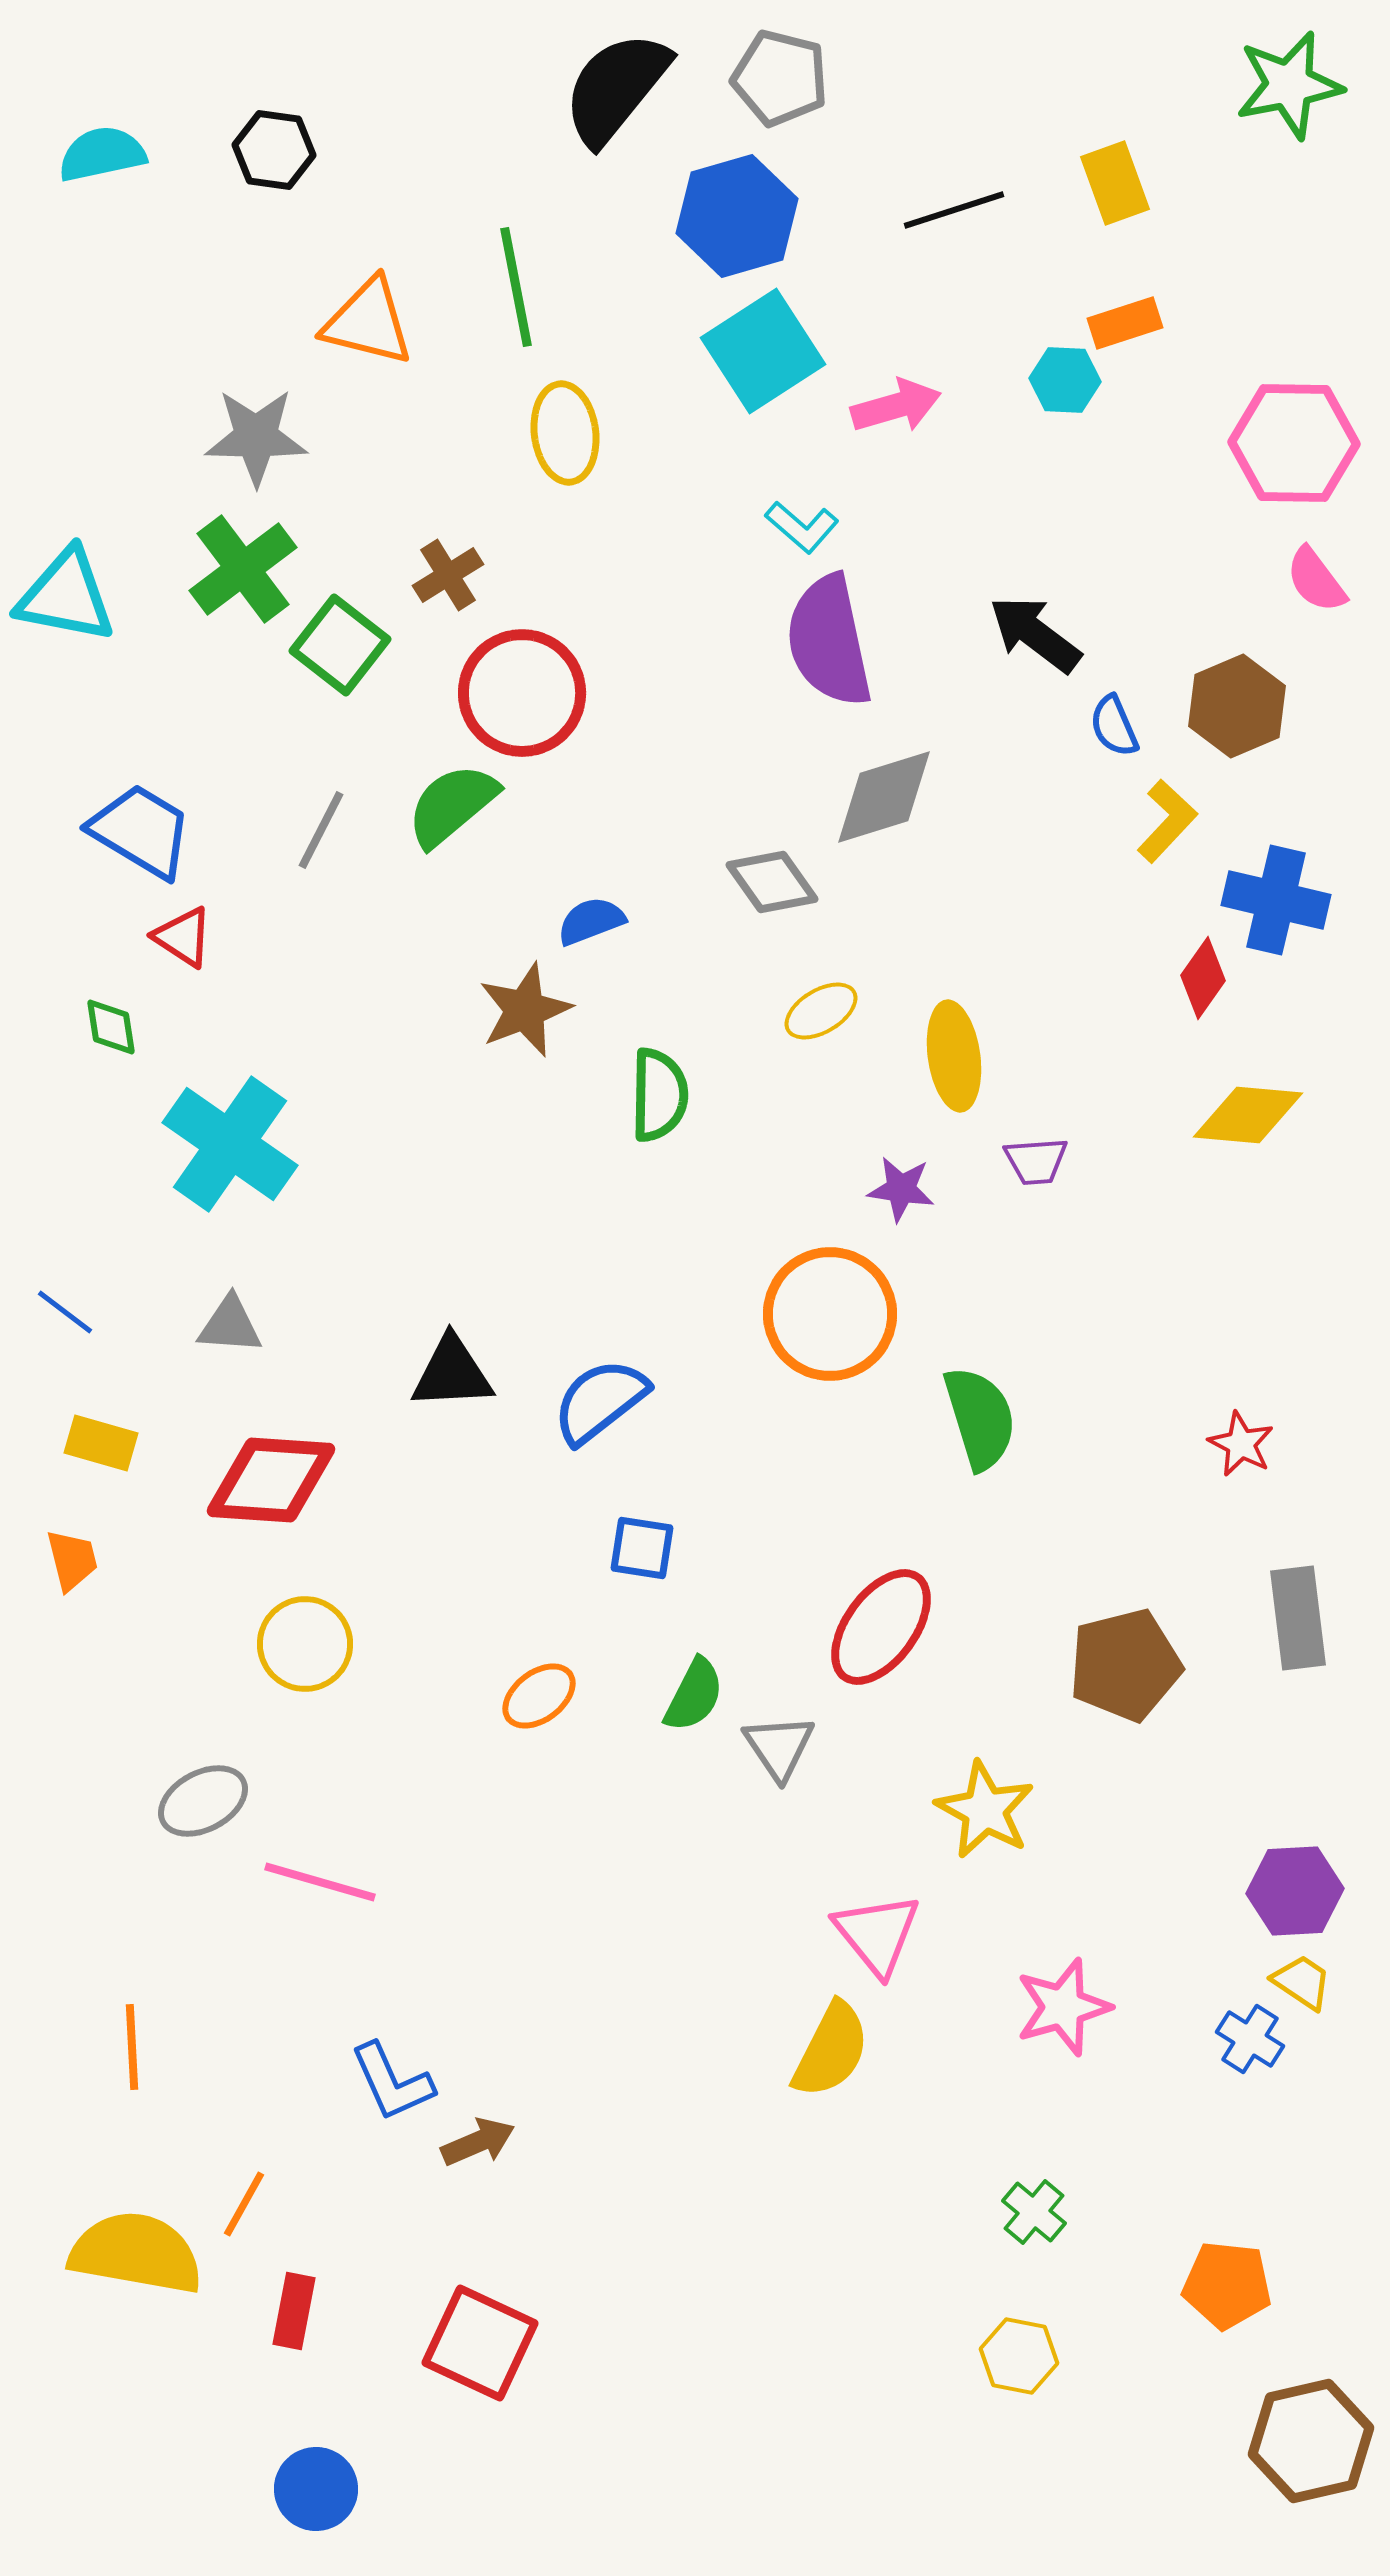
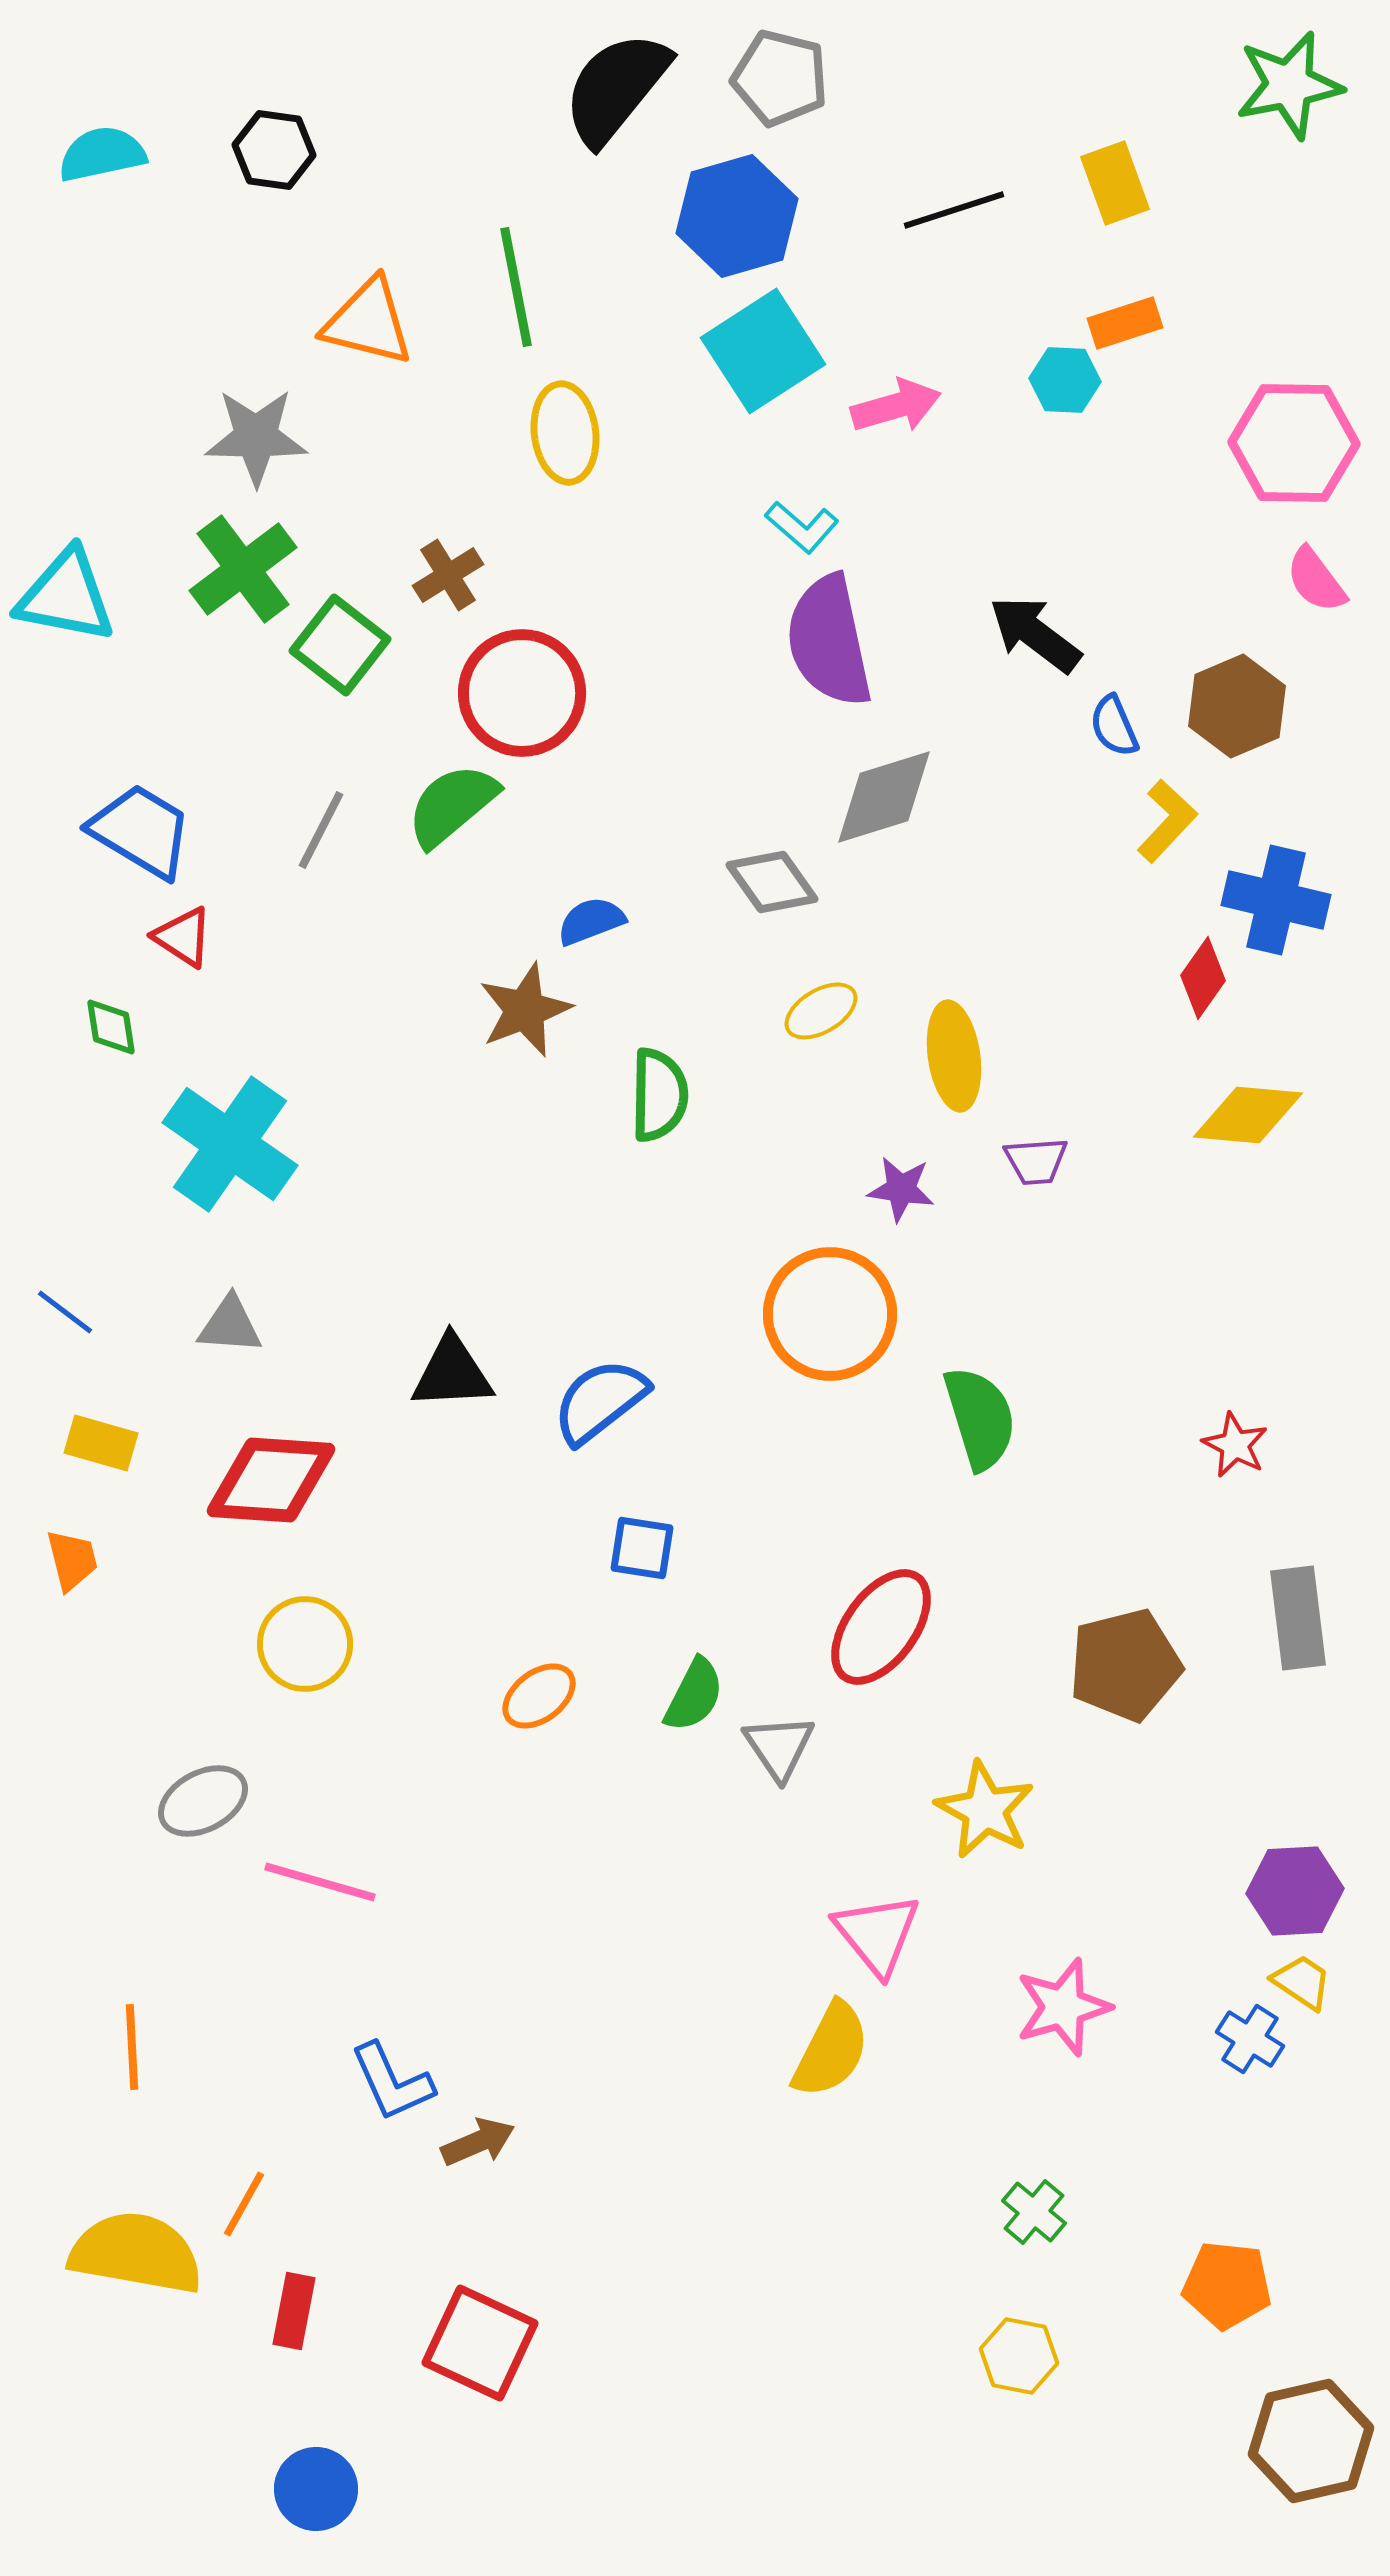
red star at (1241, 1444): moved 6 px left, 1 px down
